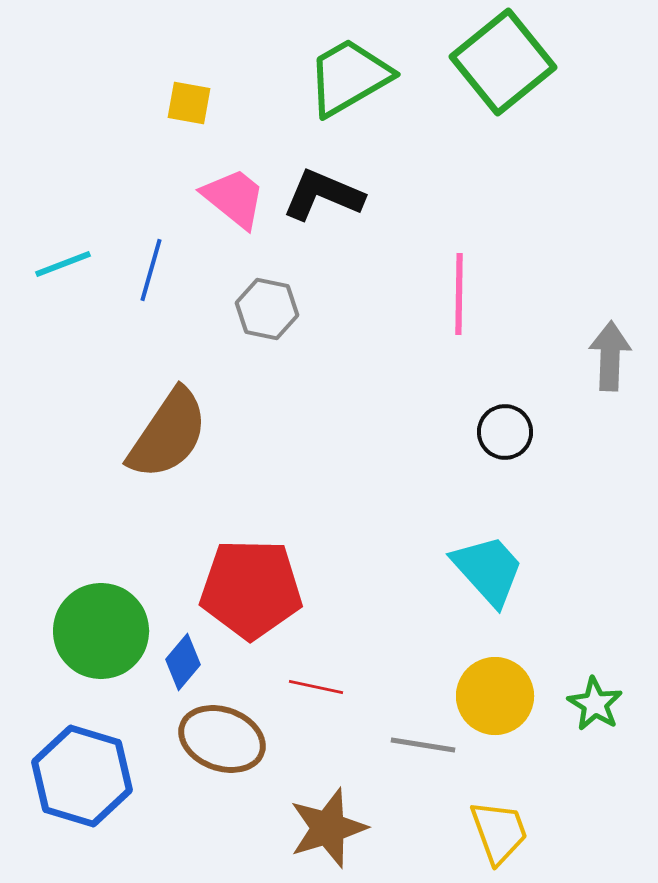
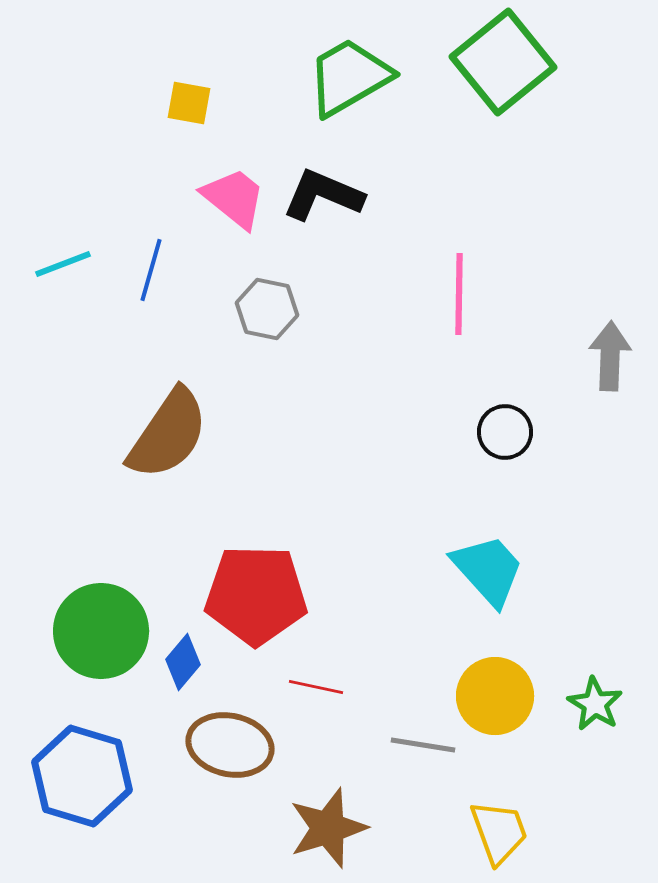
red pentagon: moved 5 px right, 6 px down
brown ellipse: moved 8 px right, 6 px down; rotated 8 degrees counterclockwise
